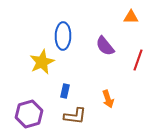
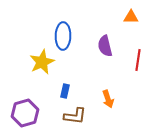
purple semicircle: rotated 25 degrees clockwise
red line: rotated 10 degrees counterclockwise
purple hexagon: moved 4 px left, 1 px up
